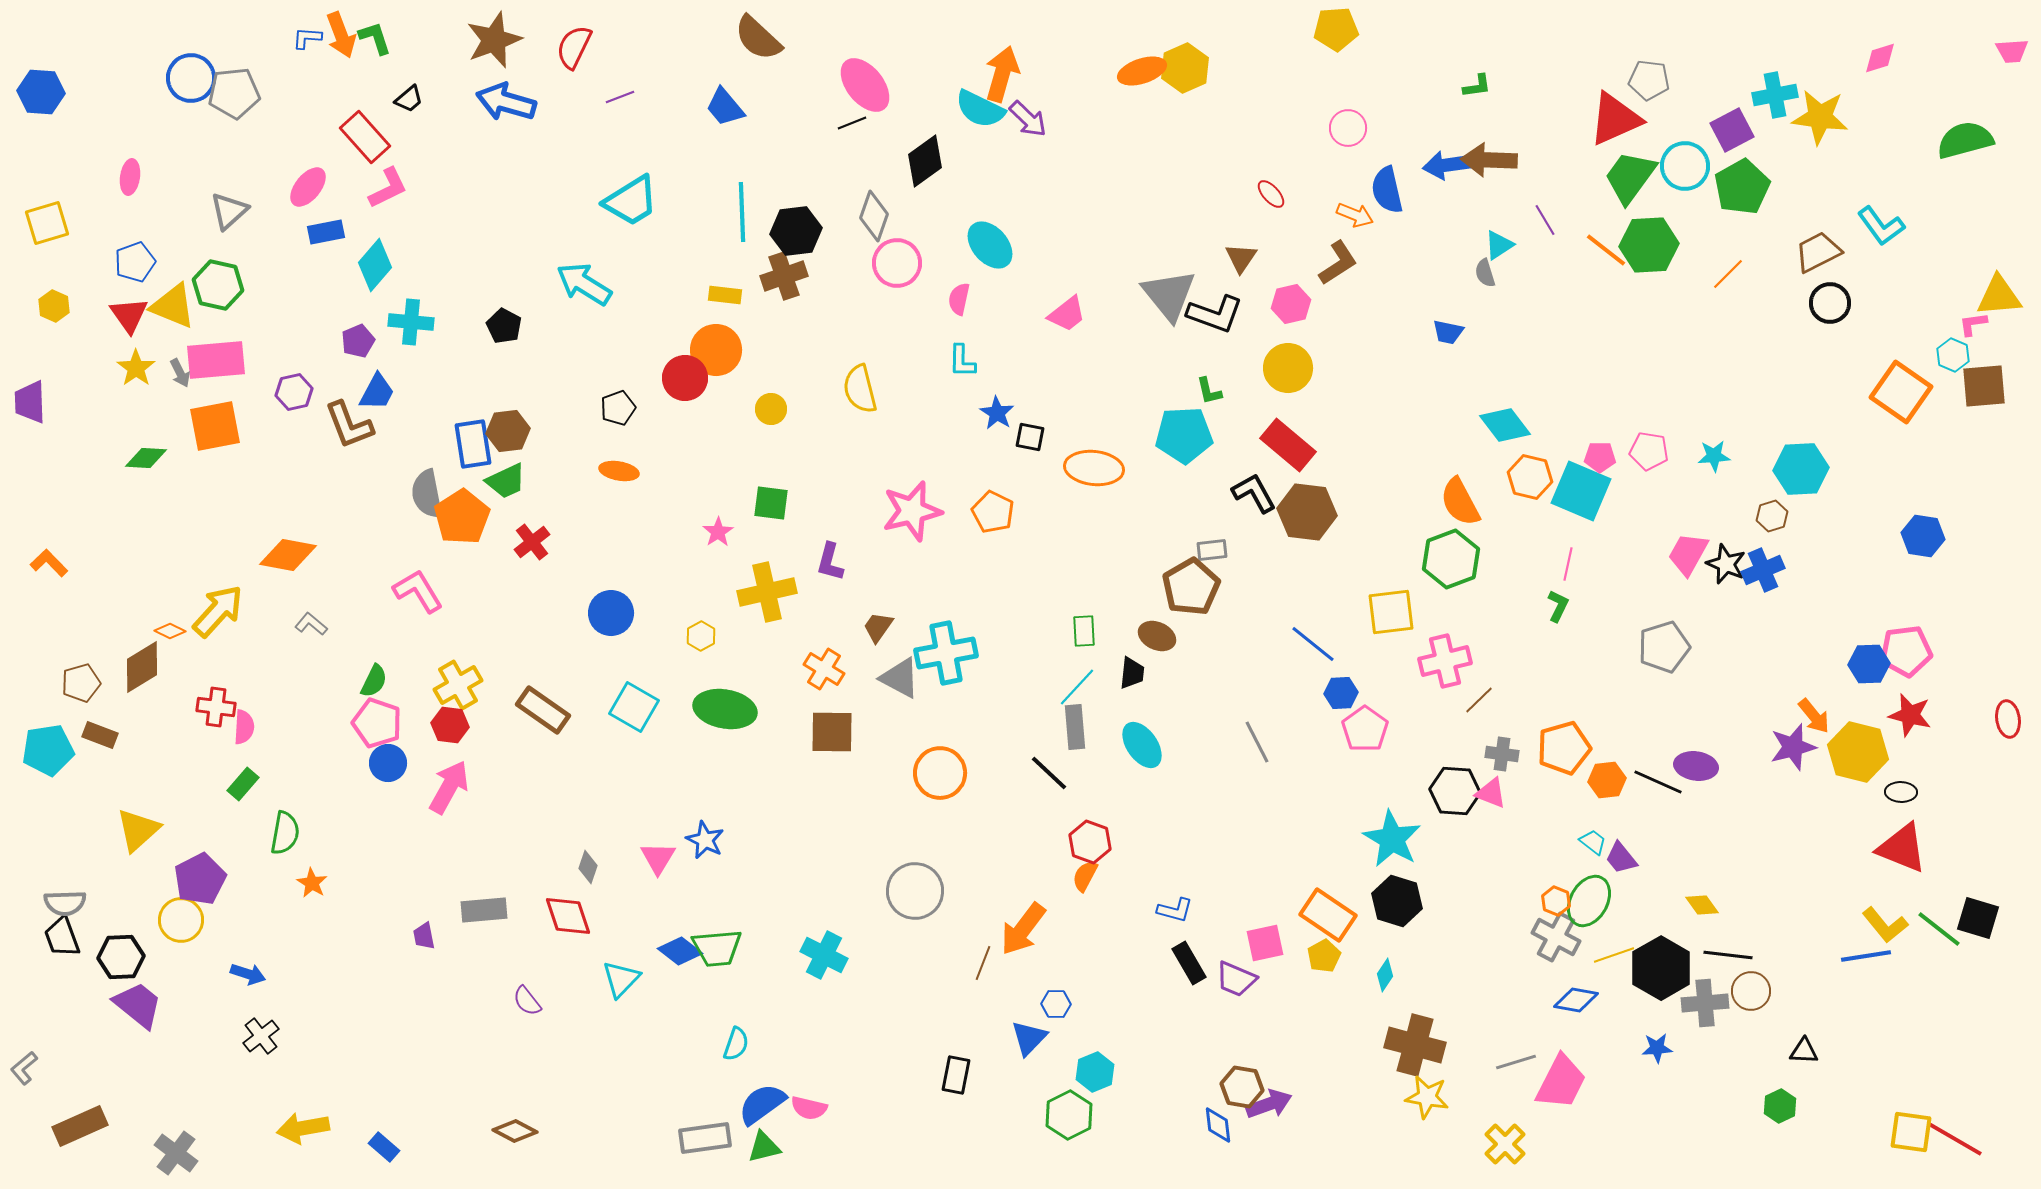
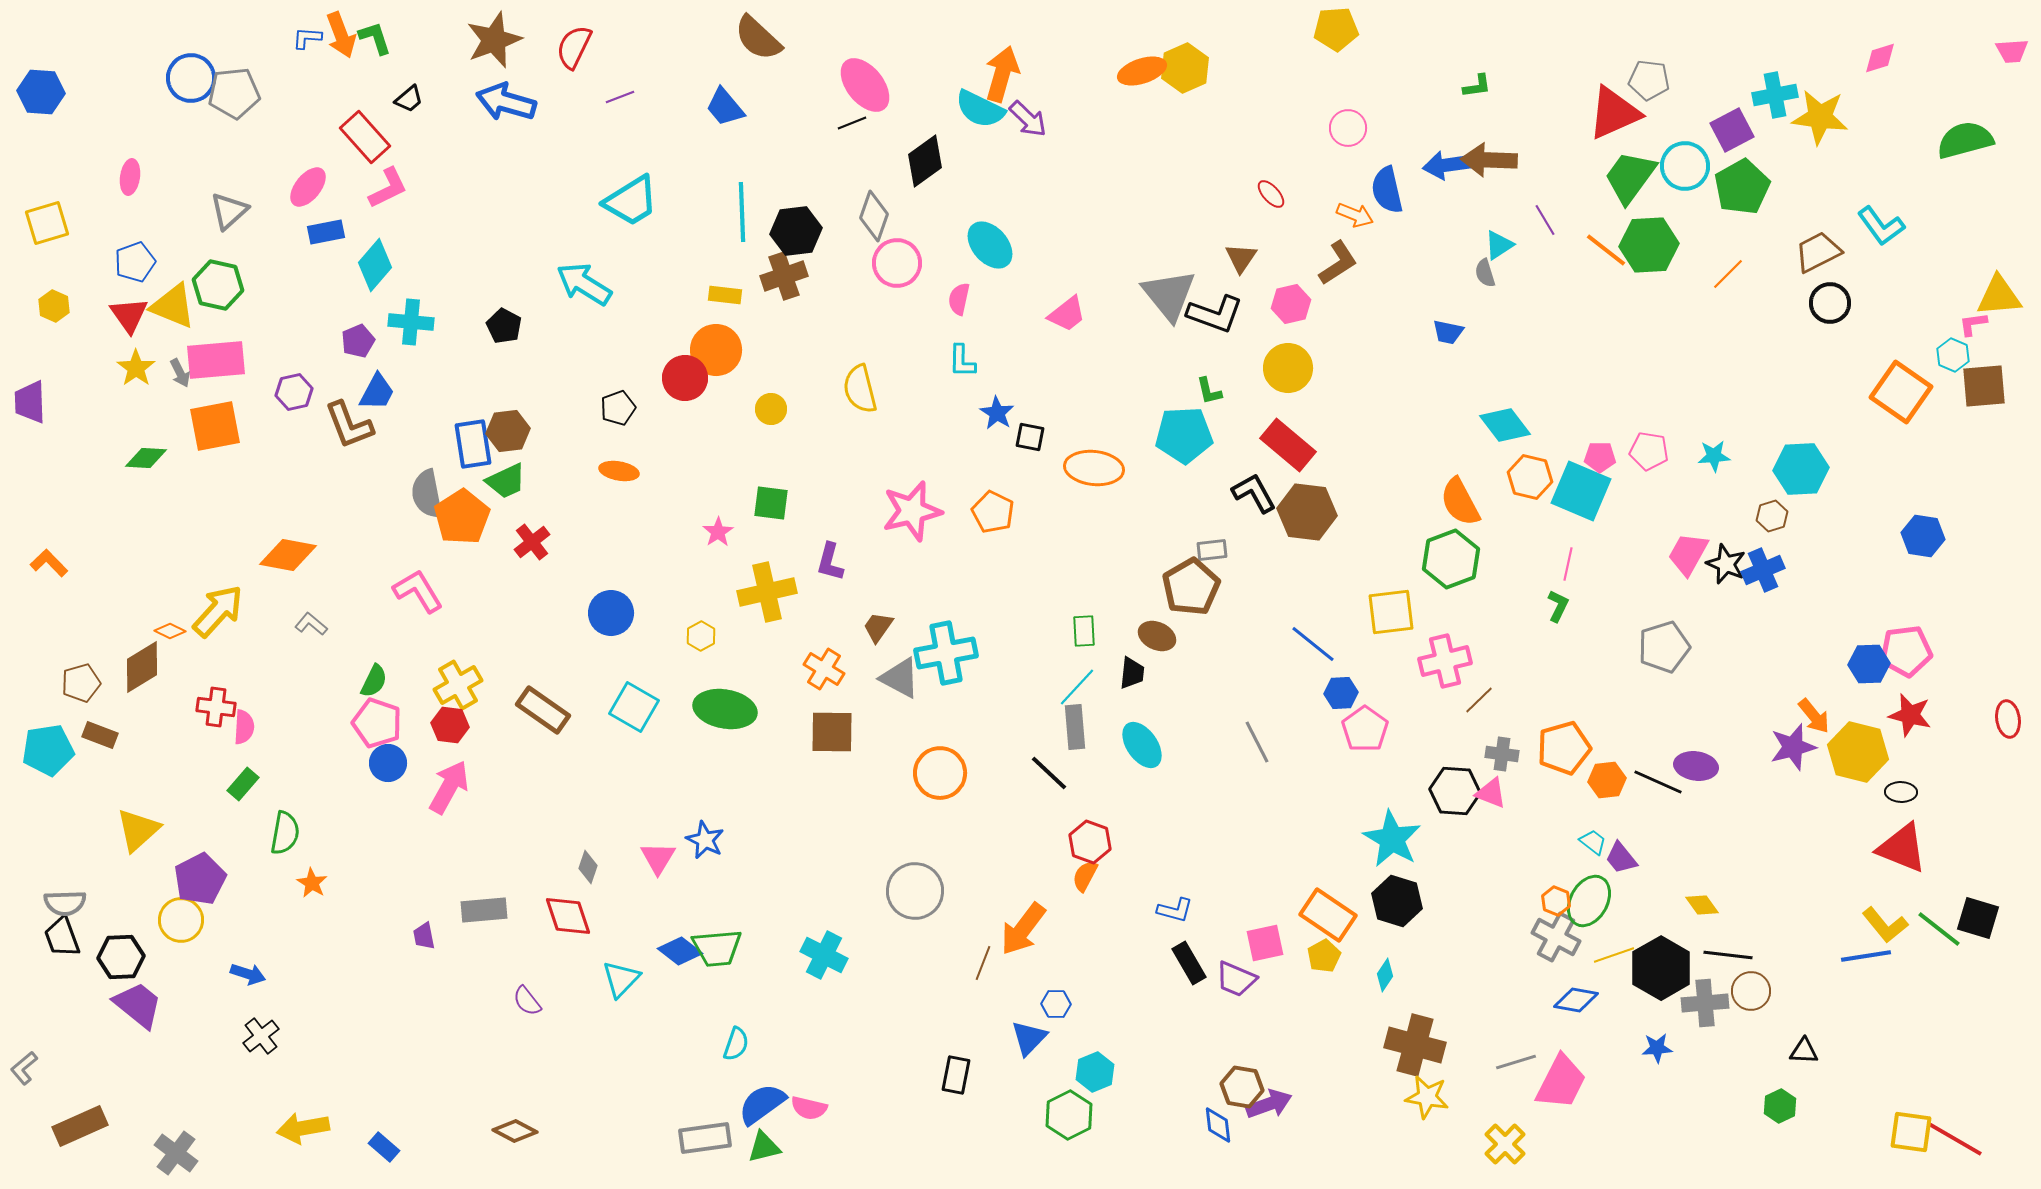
red triangle at (1615, 119): moved 1 px left, 6 px up
